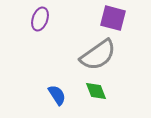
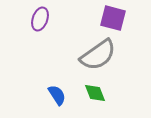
green diamond: moved 1 px left, 2 px down
